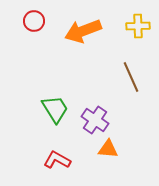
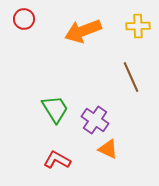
red circle: moved 10 px left, 2 px up
orange triangle: rotated 20 degrees clockwise
